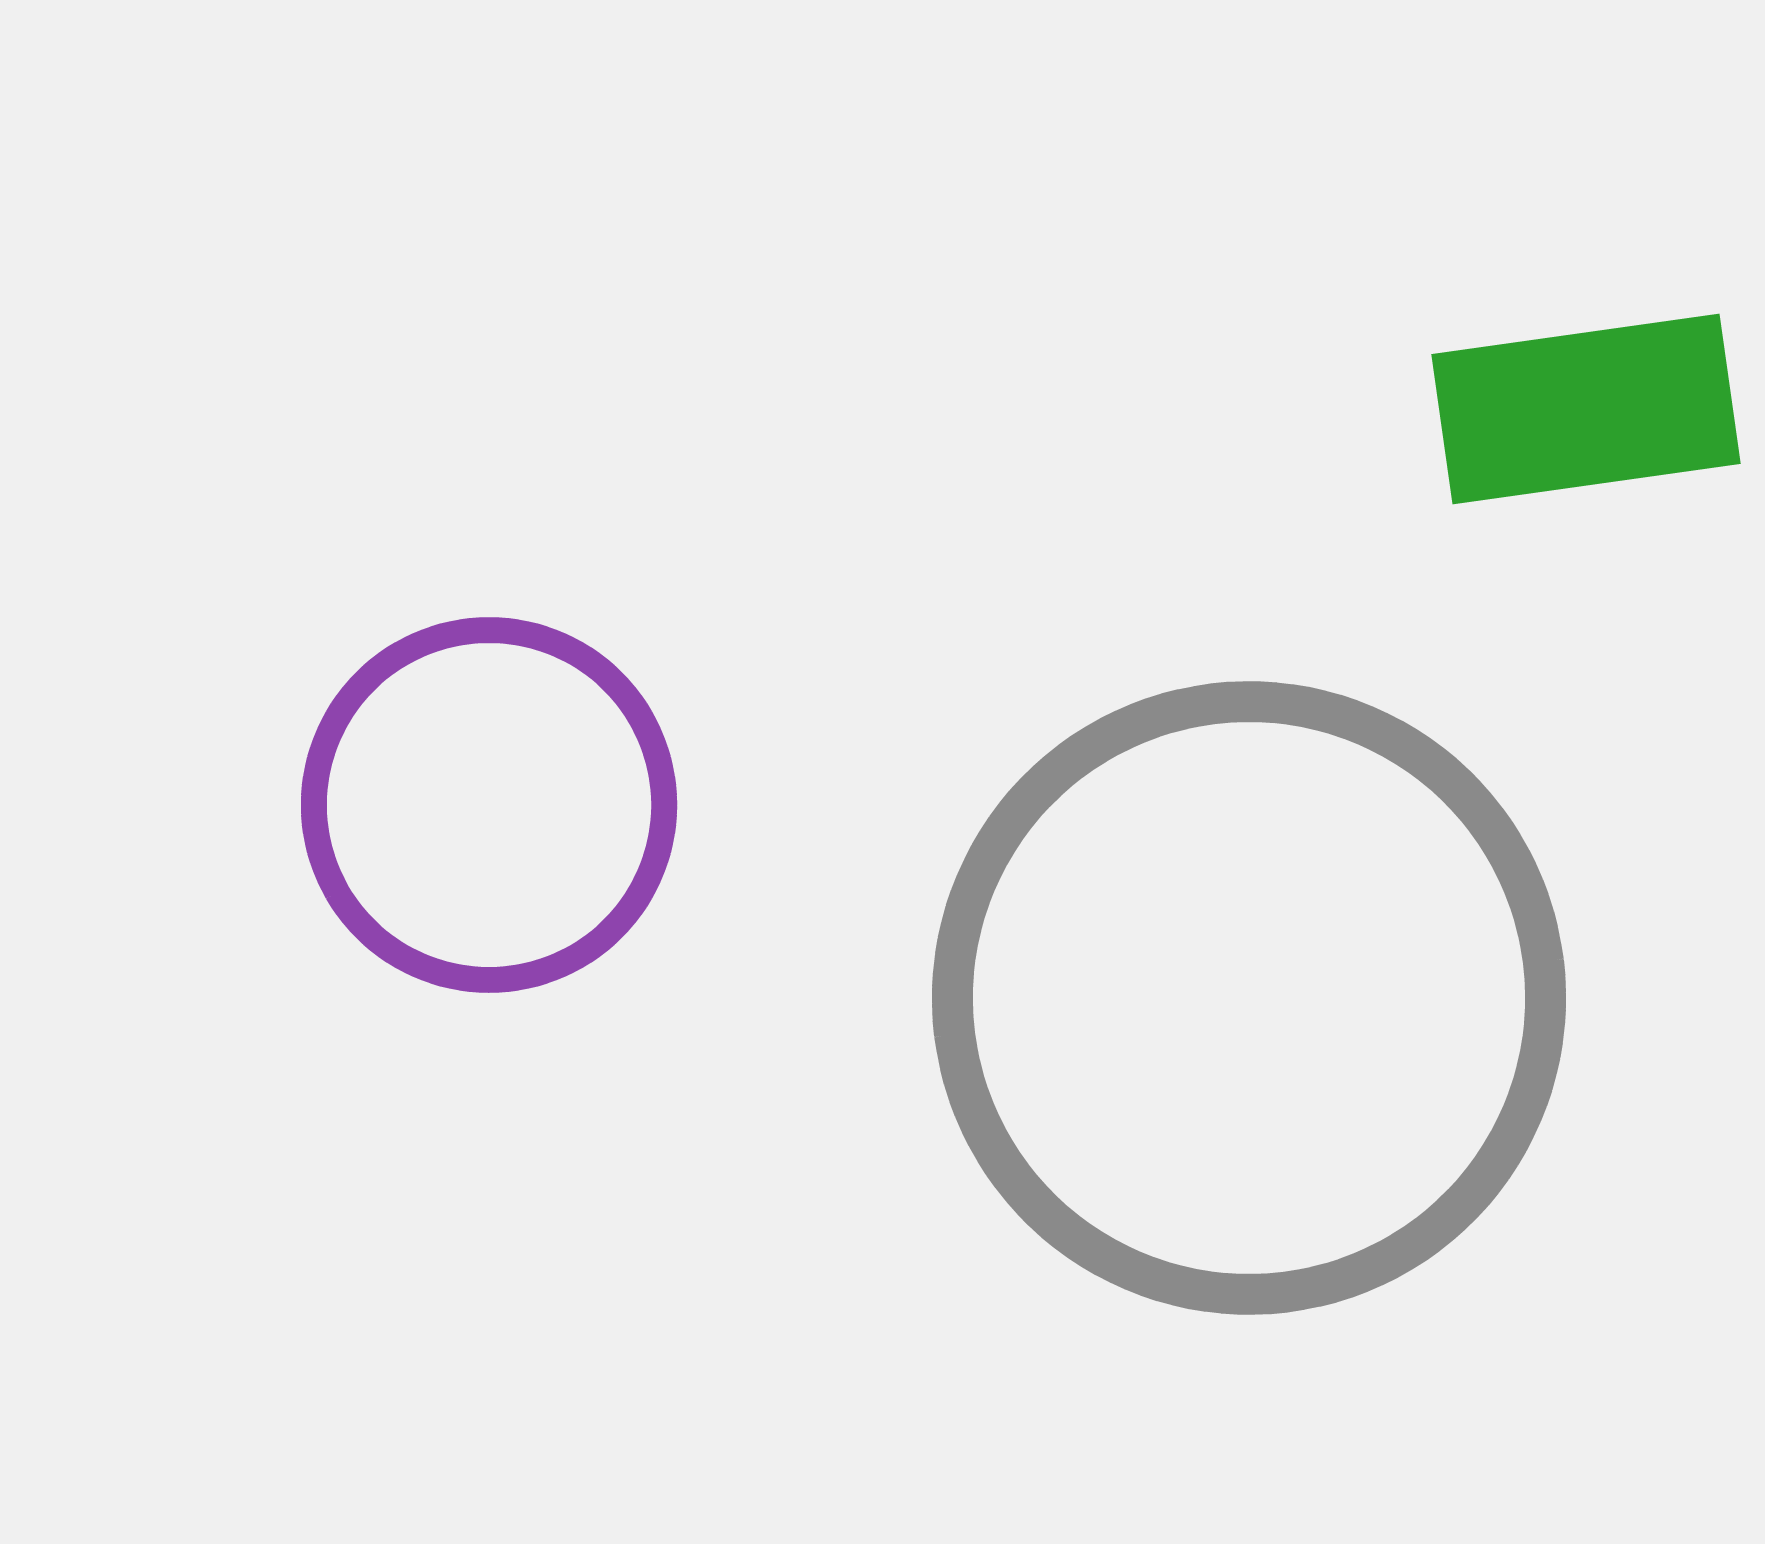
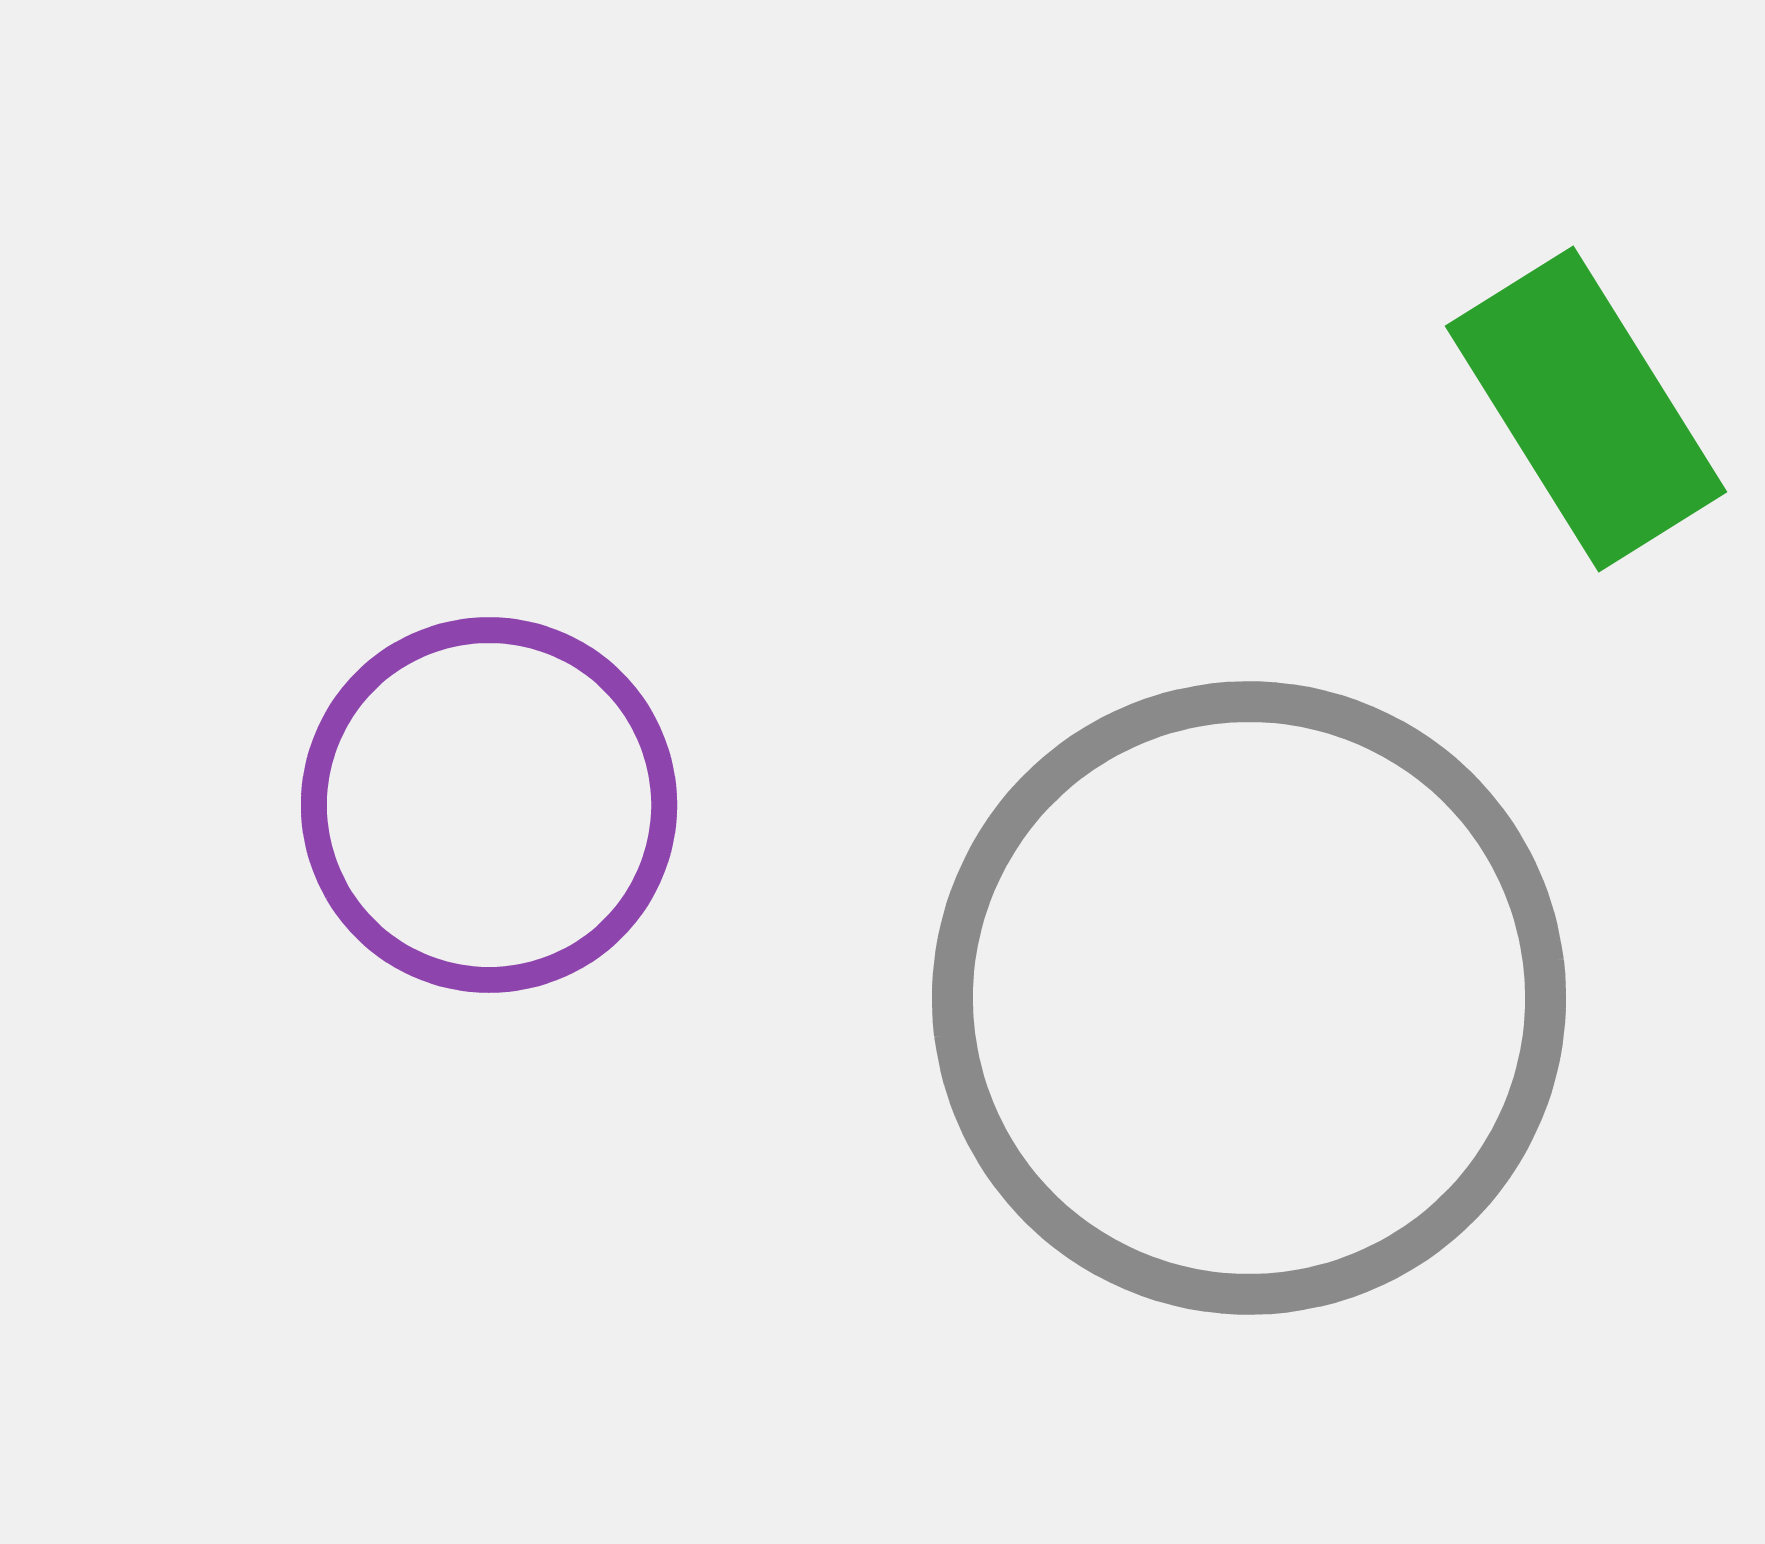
green rectangle: rotated 66 degrees clockwise
